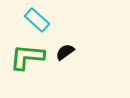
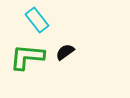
cyan rectangle: rotated 10 degrees clockwise
